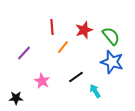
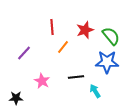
red star: moved 1 px right
blue star: moved 5 px left; rotated 15 degrees counterclockwise
black line: rotated 28 degrees clockwise
